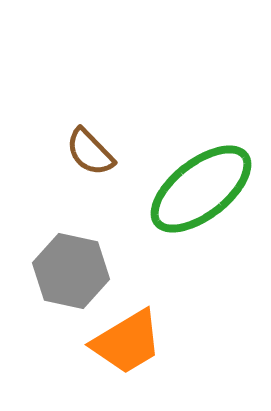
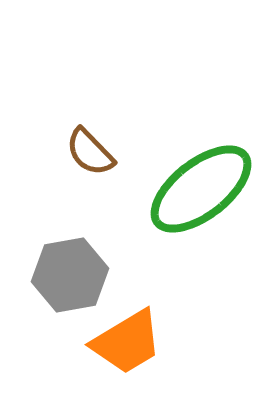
gray hexagon: moved 1 px left, 4 px down; rotated 22 degrees counterclockwise
